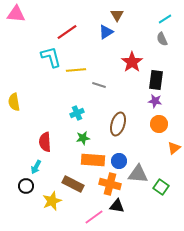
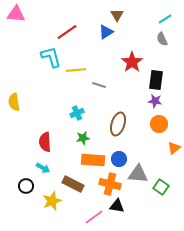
blue circle: moved 2 px up
cyan arrow: moved 7 px right, 1 px down; rotated 88 degrees counterclockwise
